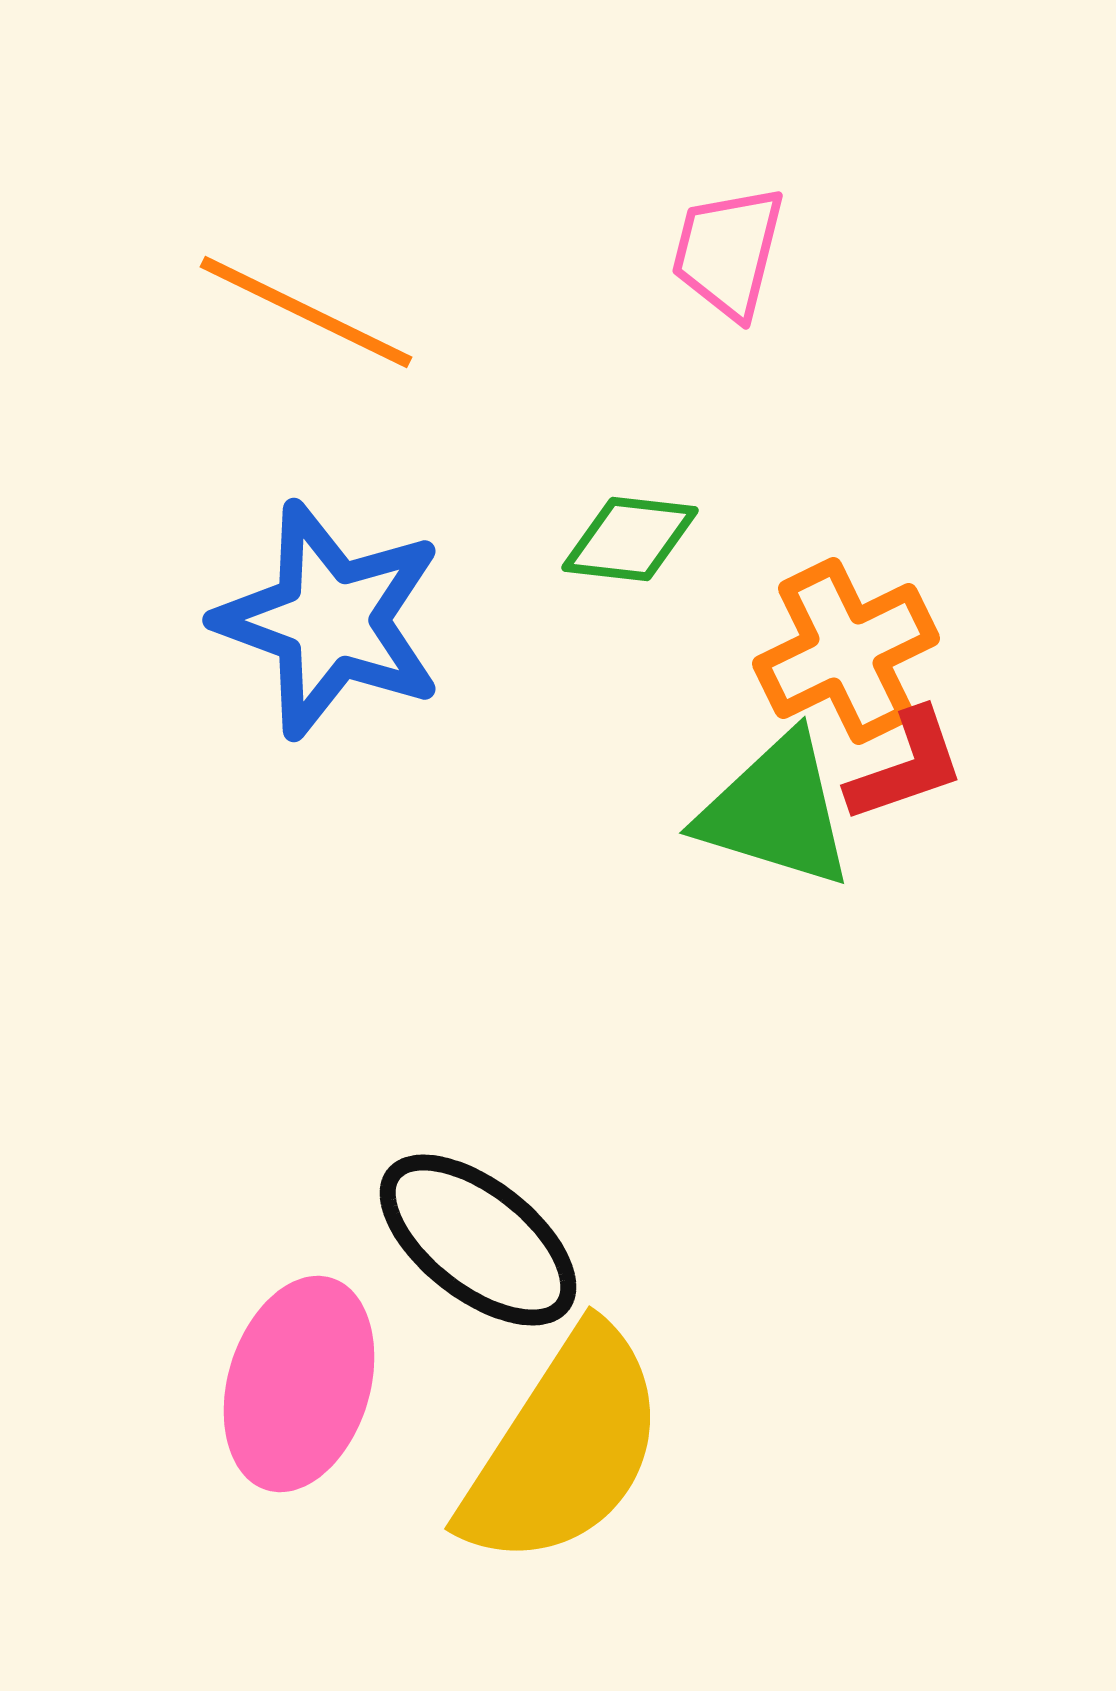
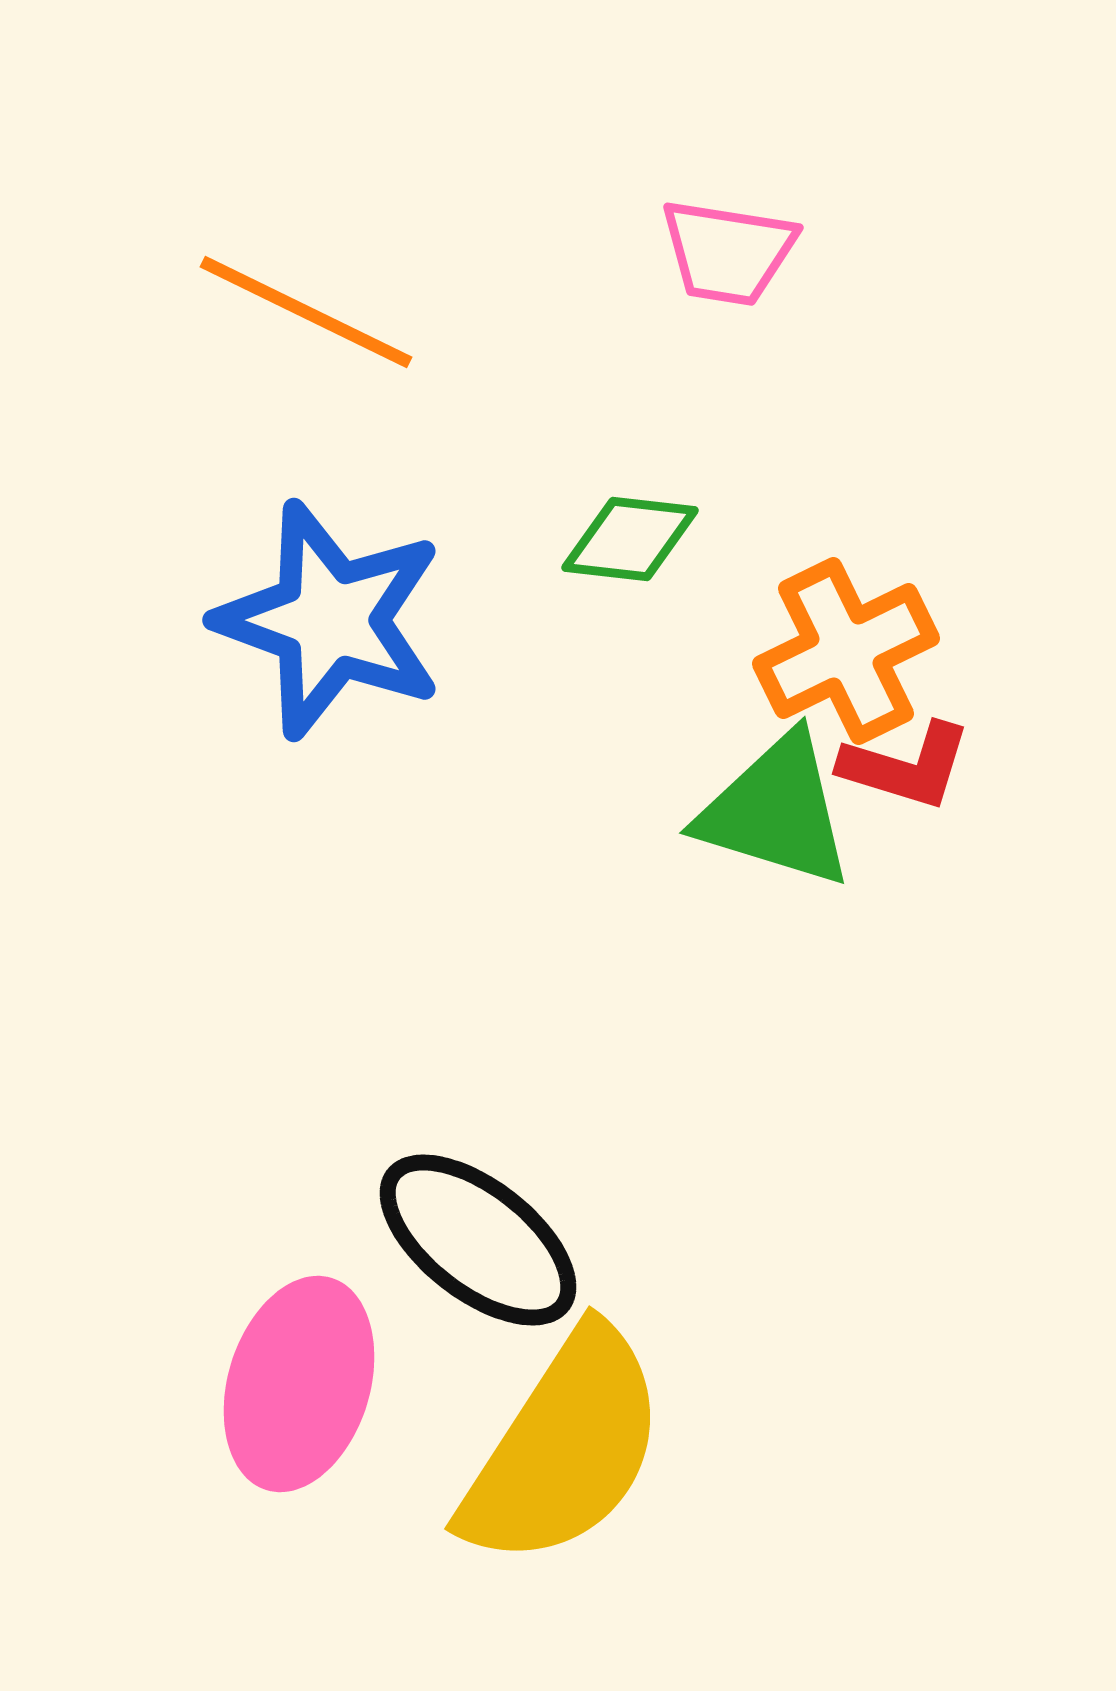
pink trapezoid: rotated 95 degrees counterclockwise
red L-shape: rotated 36 degrees clockwise
